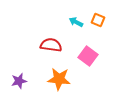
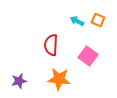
cyan arrow: moved 1 px right, 1 px up
red semicircle: rotated 95 degrees counterclockwise
